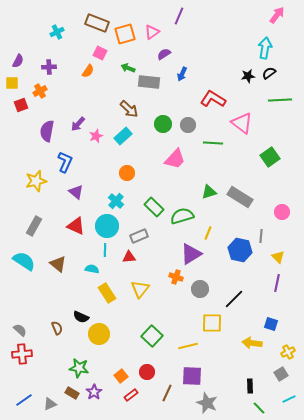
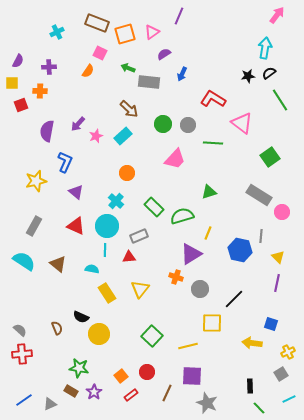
orange cross at (40, 91): rotated 32 degrees clockwise
green line at (280, 100): rotated 60 degrees clockwise
gray rectangle at (240, 197): moved 19 px right, 2 px up
brown rectangle at (72, 393): moved 1 px left, 2 px up
